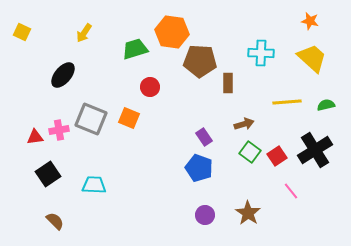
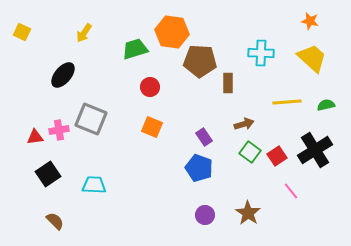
orange square: moved 23 px right, 9 px down
